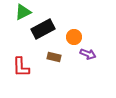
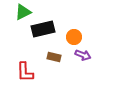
black rectangle: rotated 15 degrees clockwise
purple arrow: moved 5 px left, 1 px down
red L-shape: moved 4 px right, 5 px down
